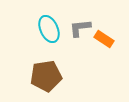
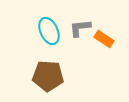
cyan ellipse: moved 2 px down
brown pentagon: moved 2 px right; rotated 12 degrees clockwise
